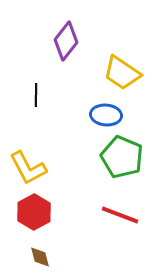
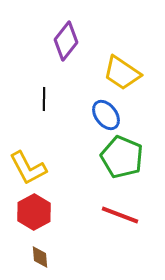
black line: moved 8 px right, 4 px down
blue ellipse: rotated 48 degrees clockwise
brown diamond: rotated 10 degrees clockwise
